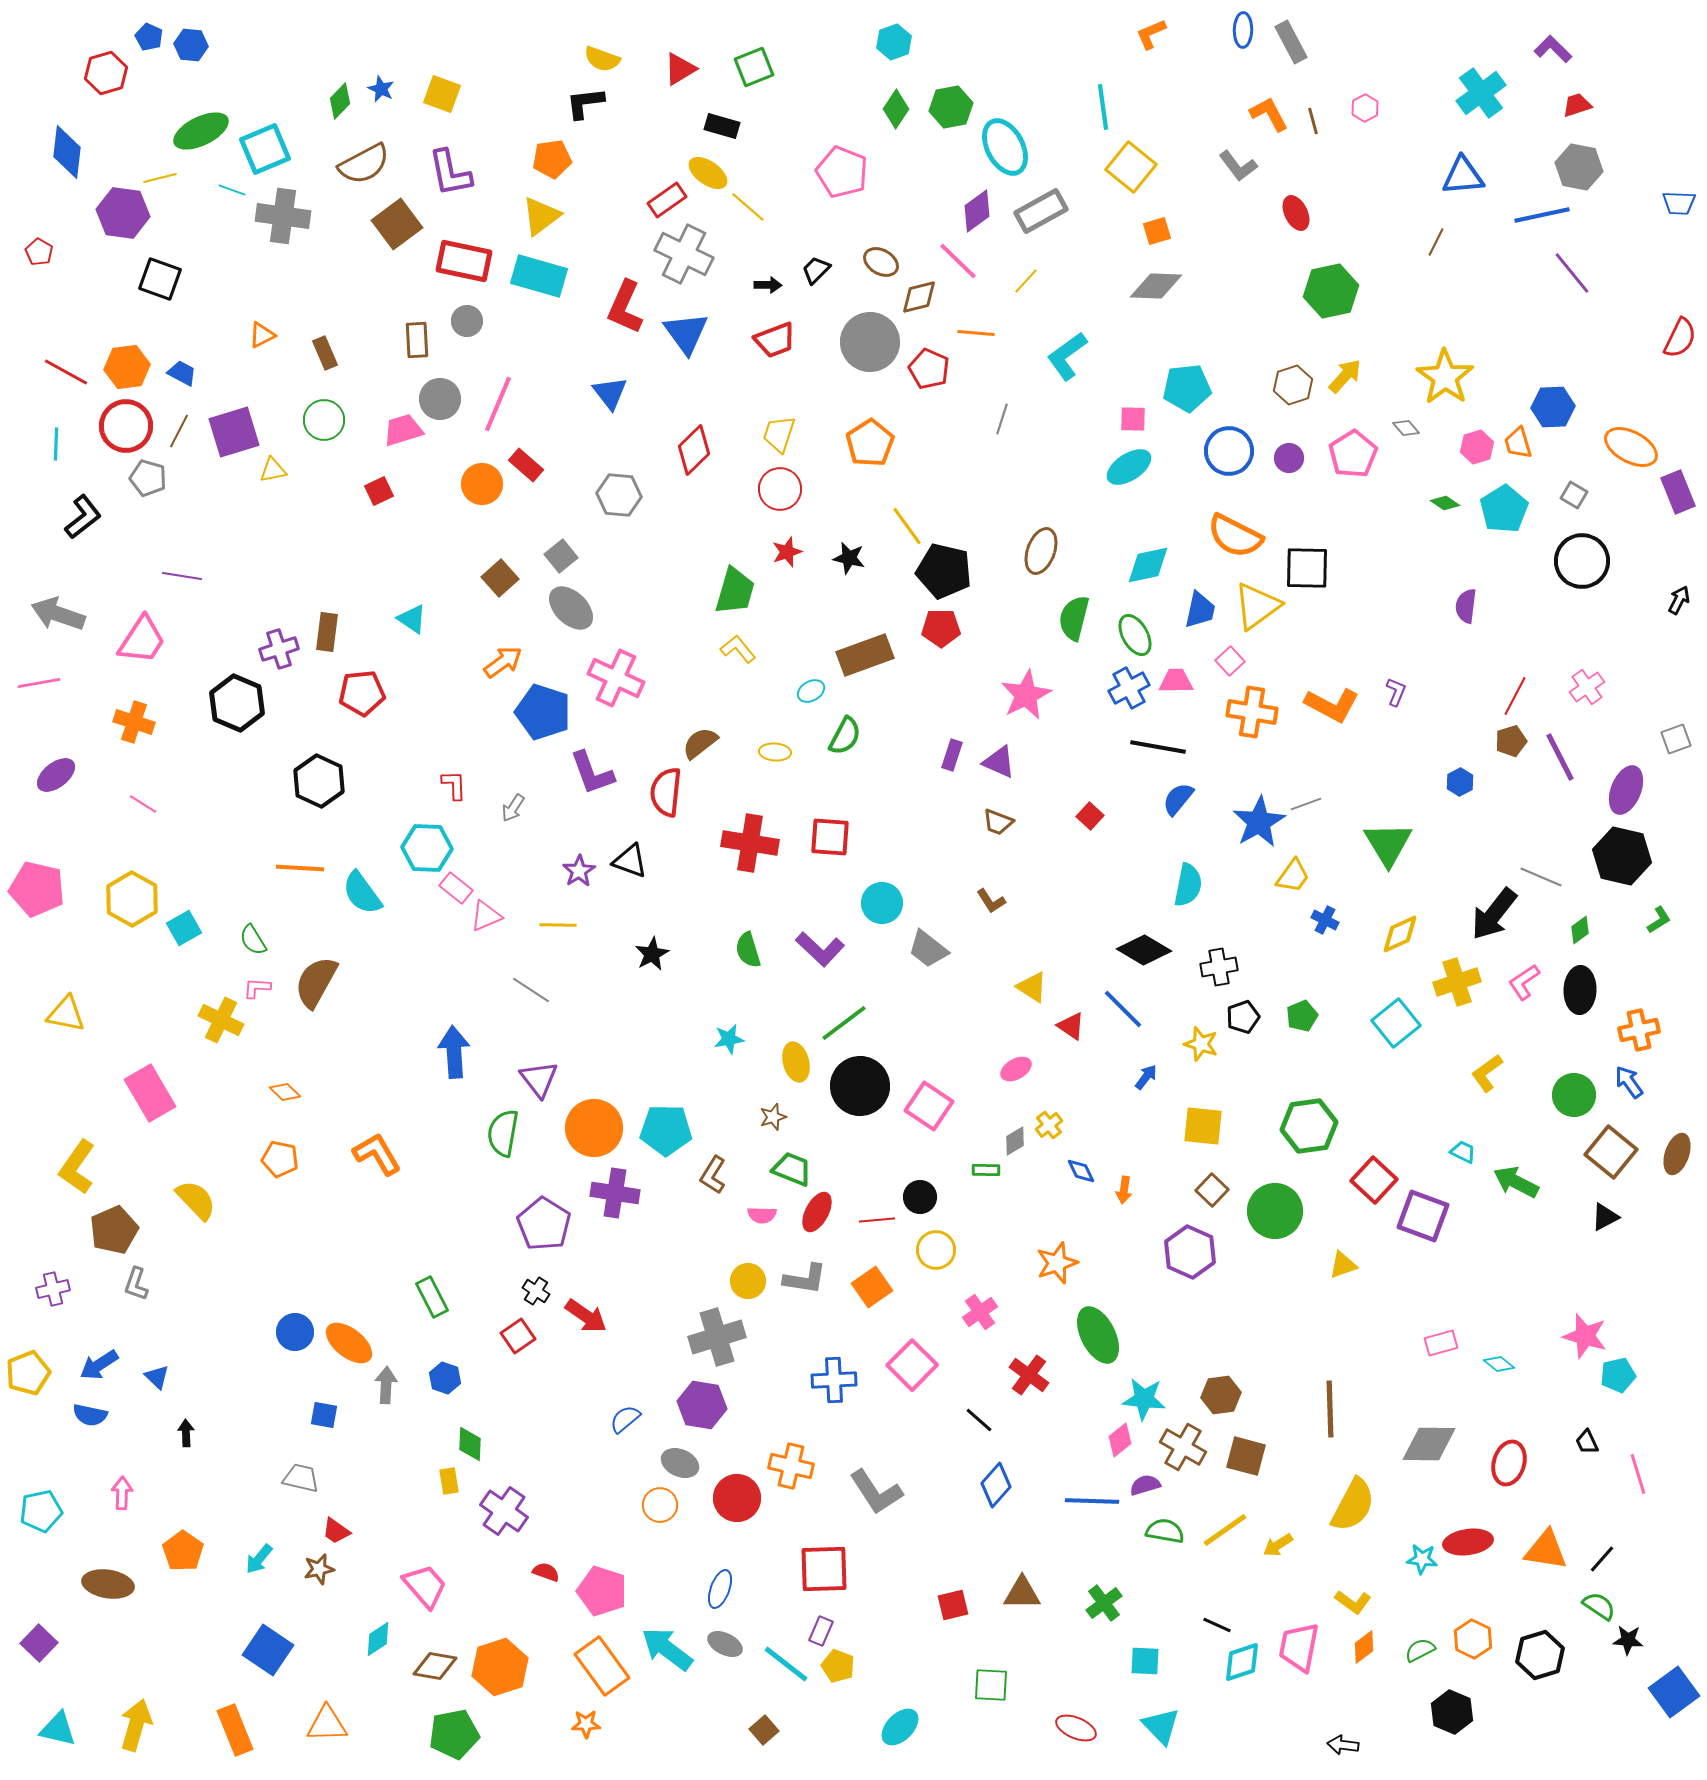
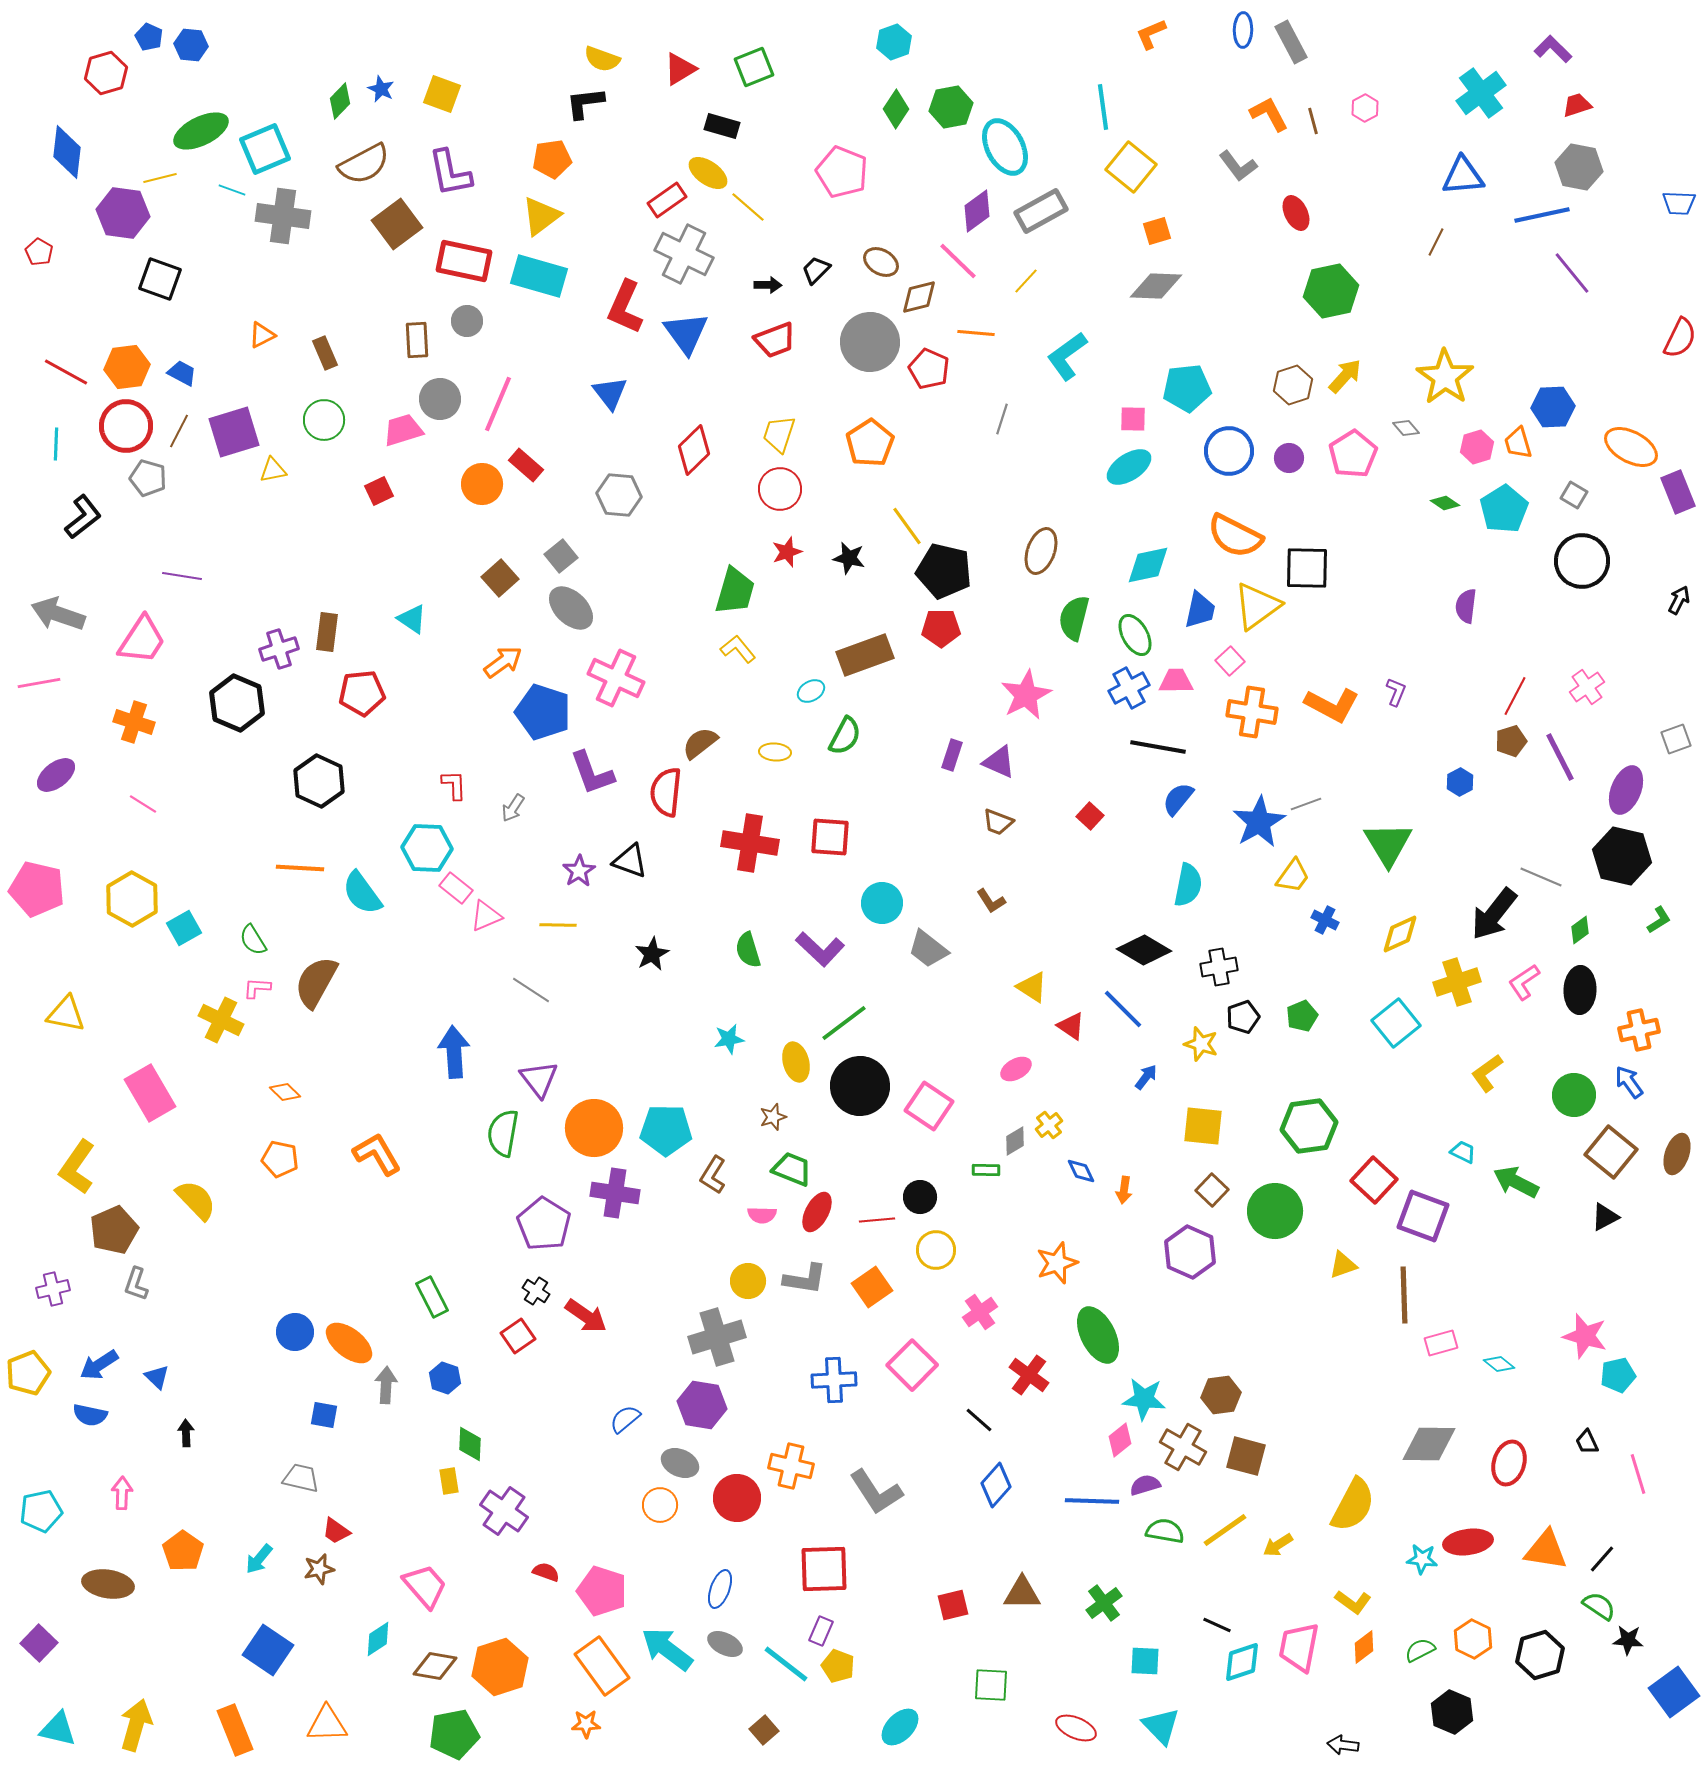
brown line at (1330, 1409): moved 74 px right, 114 px up
